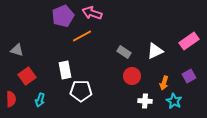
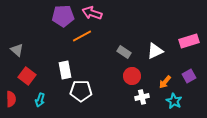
purple pentagon: rotated 20 degrees clockwise
pink rectangle: rotated 18 degrees clockwise
gray triangle: rotated 24 degrees clockwise
red square: rotated 18 degrees counterclockwise
orange arrow: moved 1 px right, 1 px up; rotated 24 degrees clockwise
white cross: moved 3 px left, 4 px up; rotated 16 degrees counterclockwise
